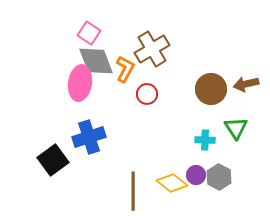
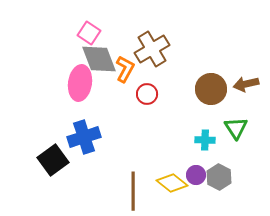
gray diamond: moved 3 px right, 2 px up
blue cross: moved 5 px left
